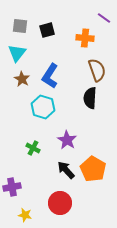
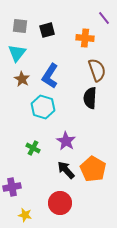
purple line: rotated 16 degrees clockwise
purple star: moved 1 px left, 1 px down
